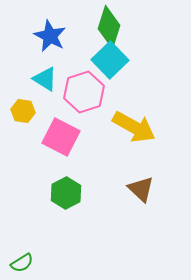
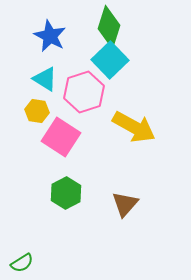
yellow hexagon: moved 14 px right
pink square: rotated 6 degrees clockwise
brown triangle: moved 16 px left, 15 px down; rotated 28 degrees clockwise
